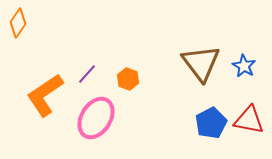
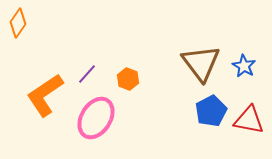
blue pentagon: moved 12 px up
